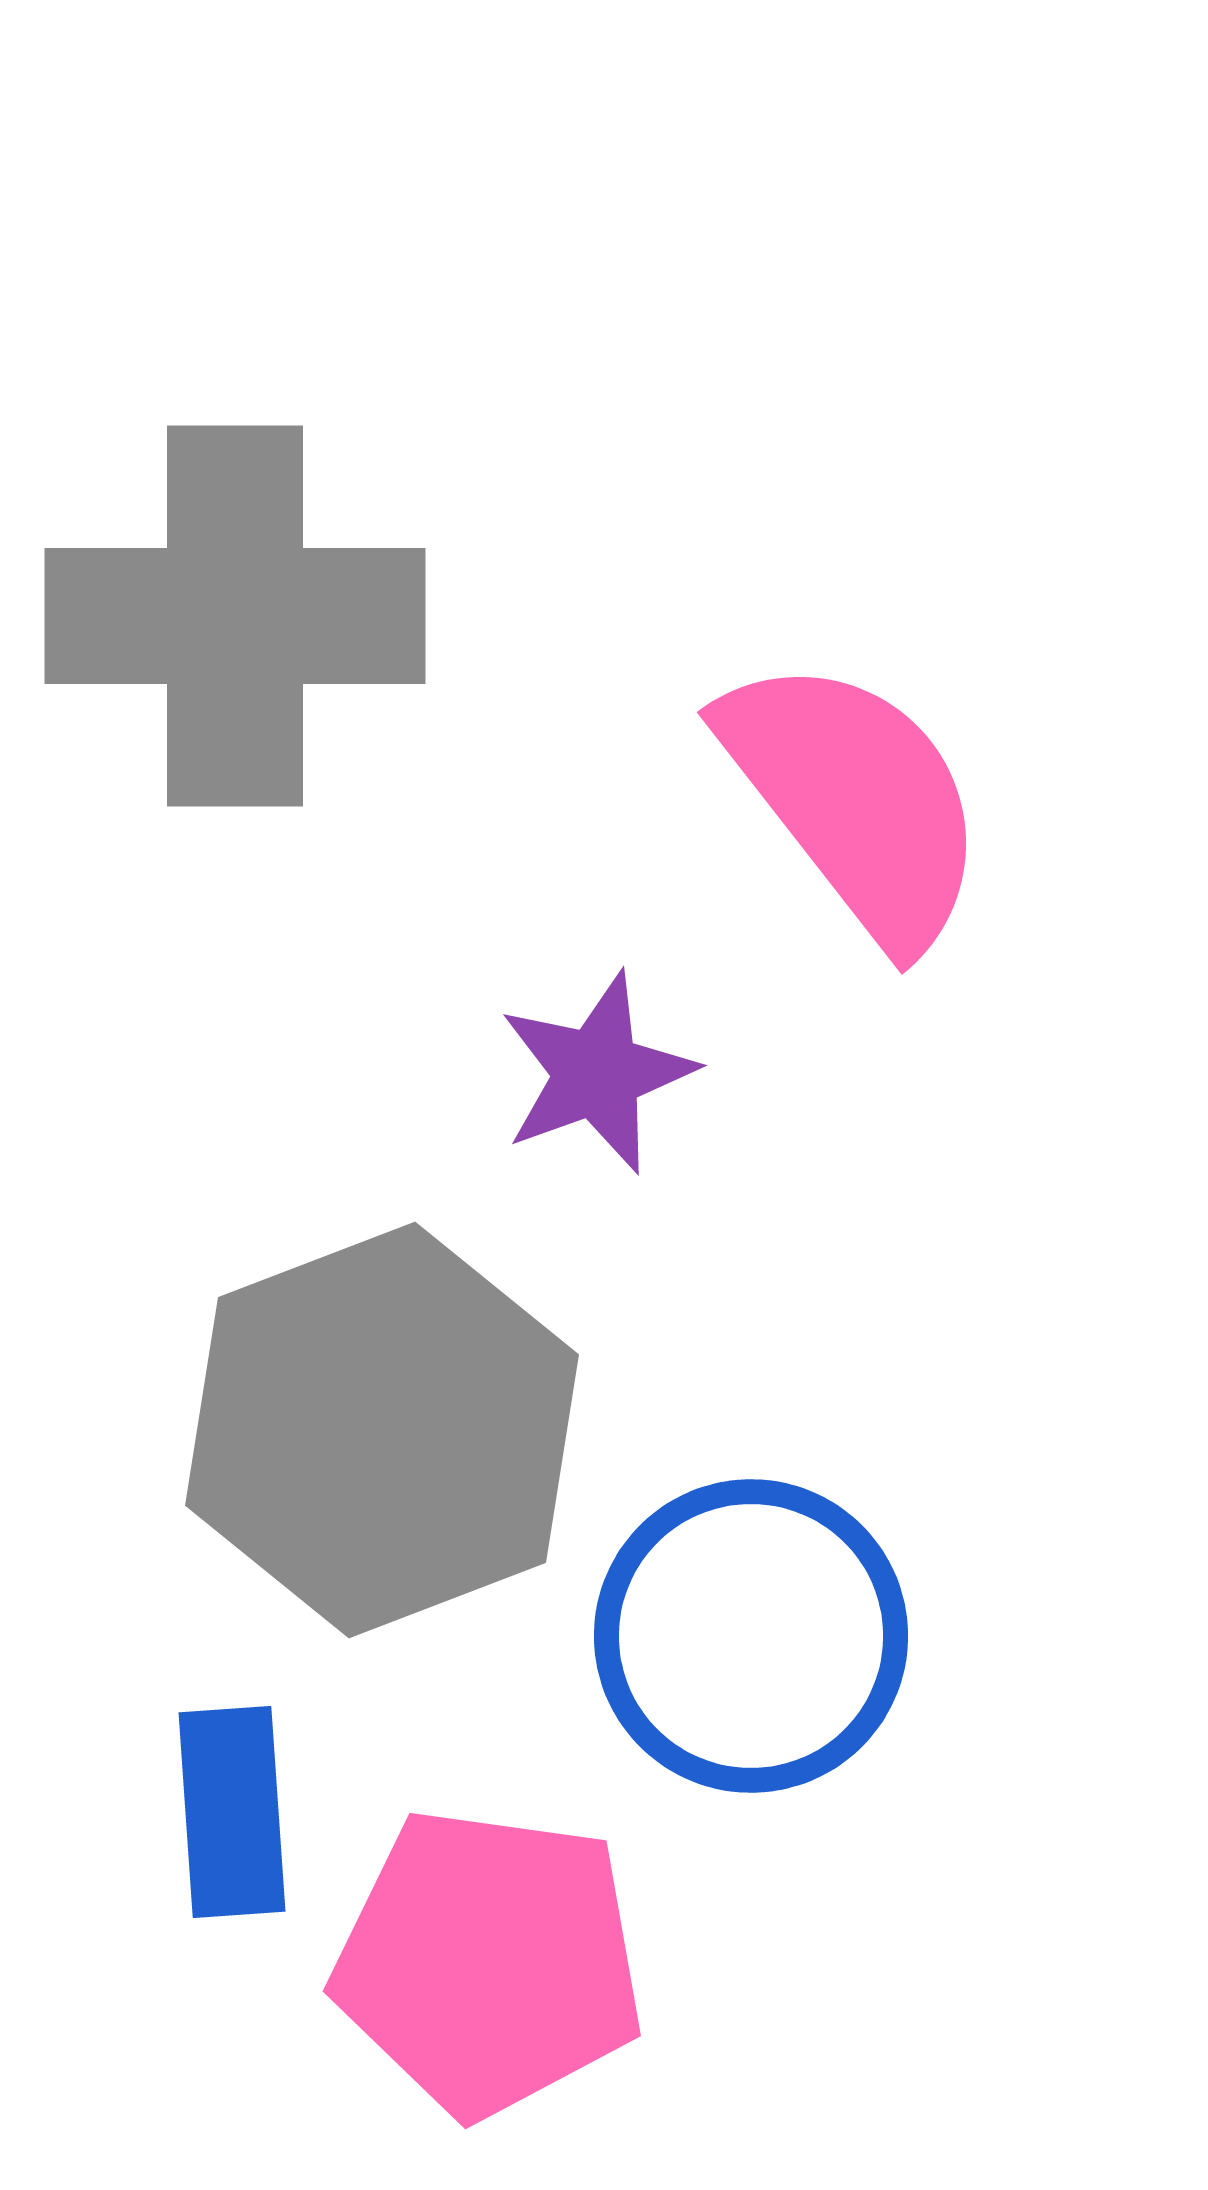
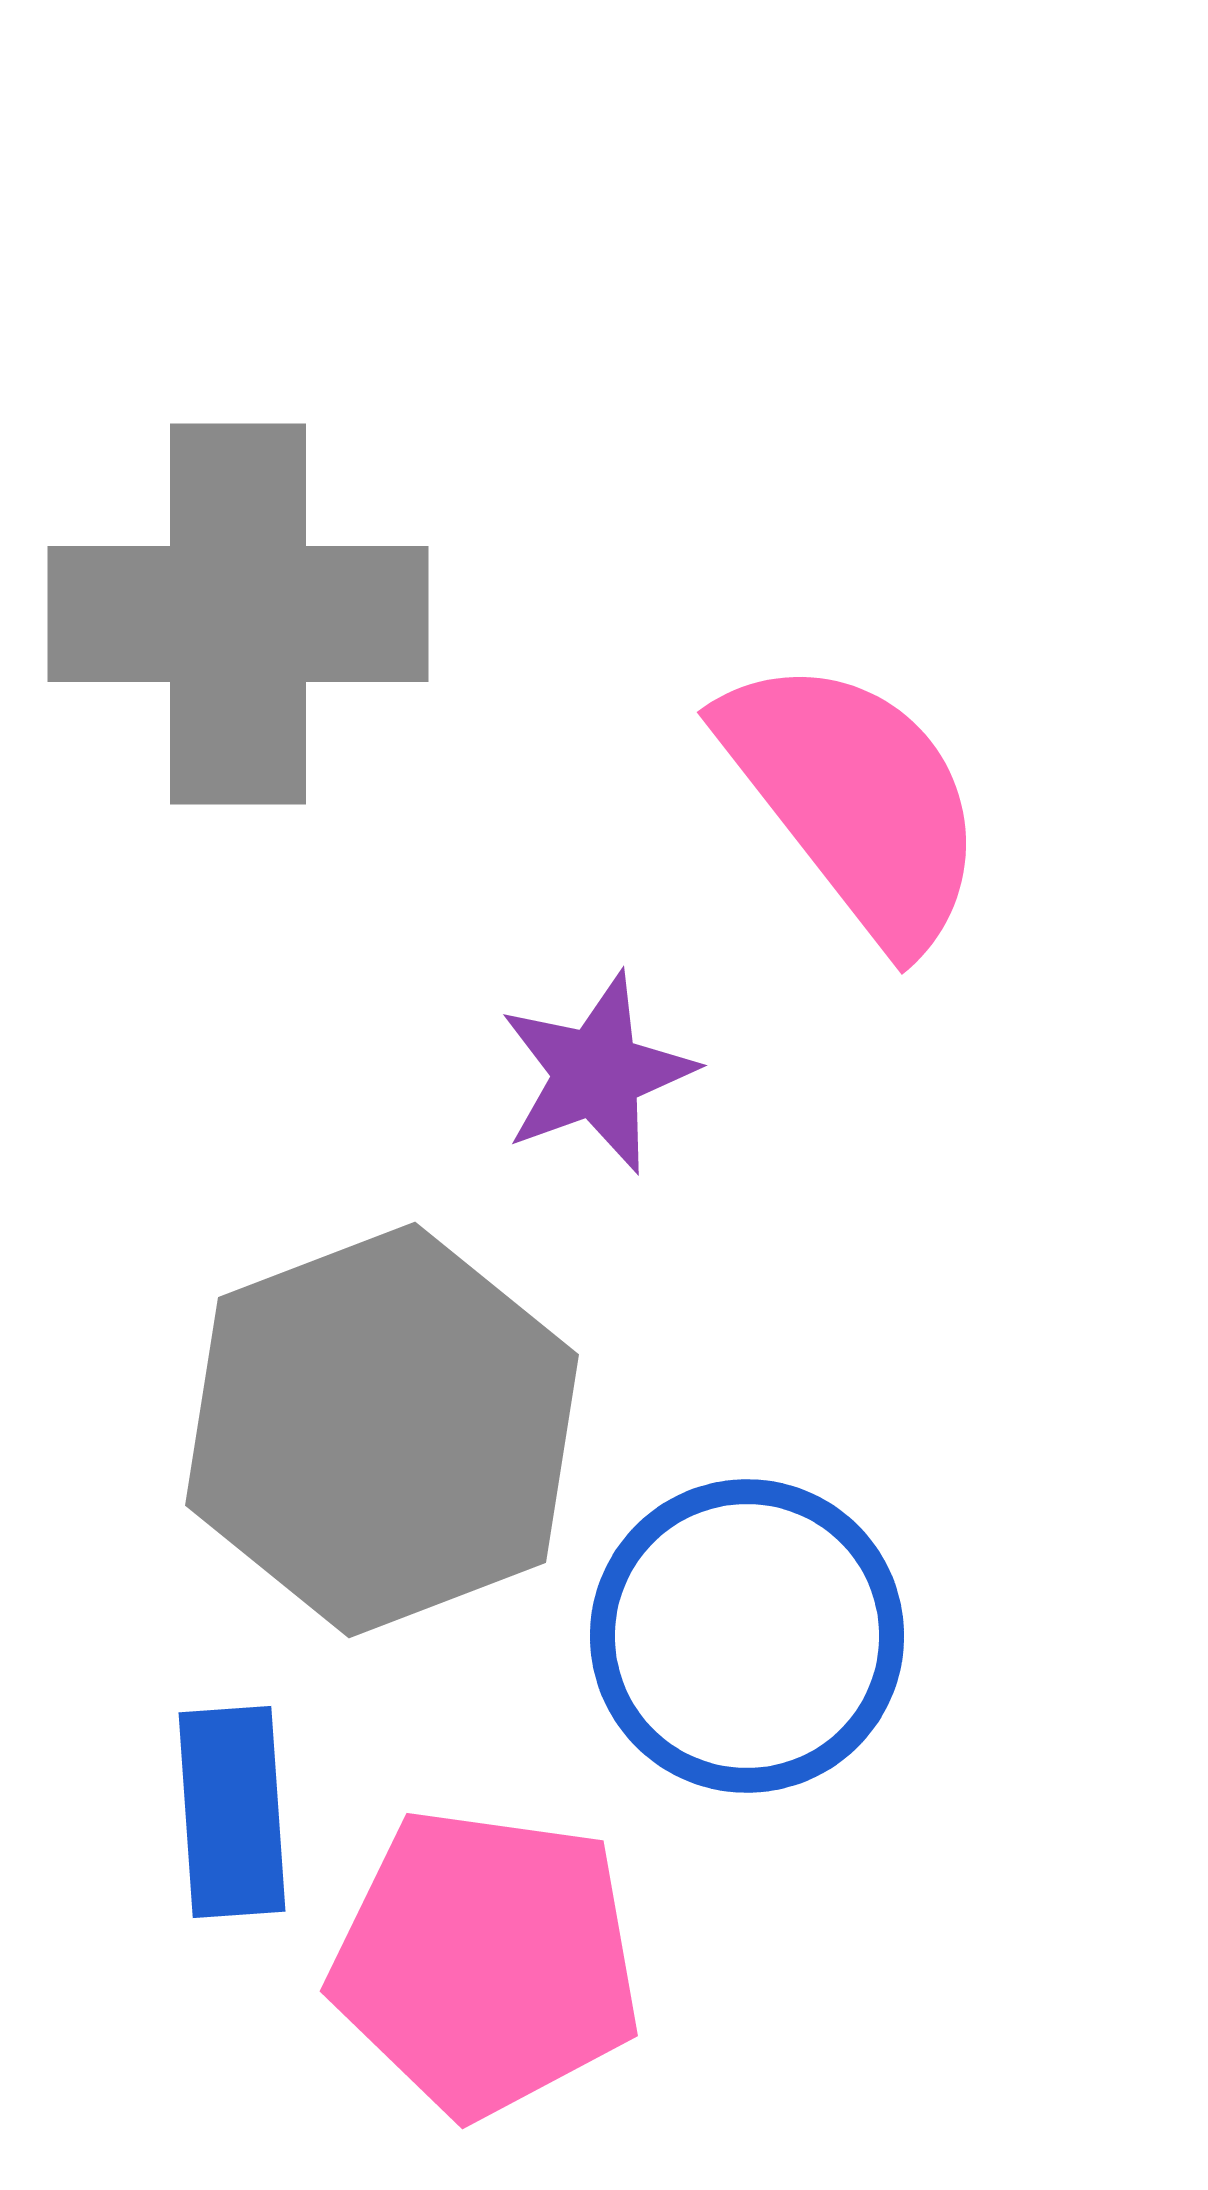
gray cross: moved 3 px right, 2 px up
blue circle: moved 4 px left
pink pentagon: moved 3 px left
